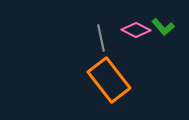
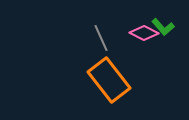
pink diamond: moved 8 px right, 3 px down
gray line: rotated 12 degrees counterclockwise
